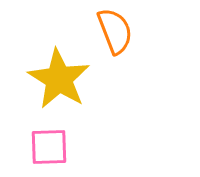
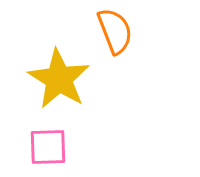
pink square: moved 1 px left
